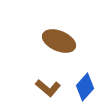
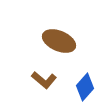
brown L-shape: moved 4 px left, 8 px up
